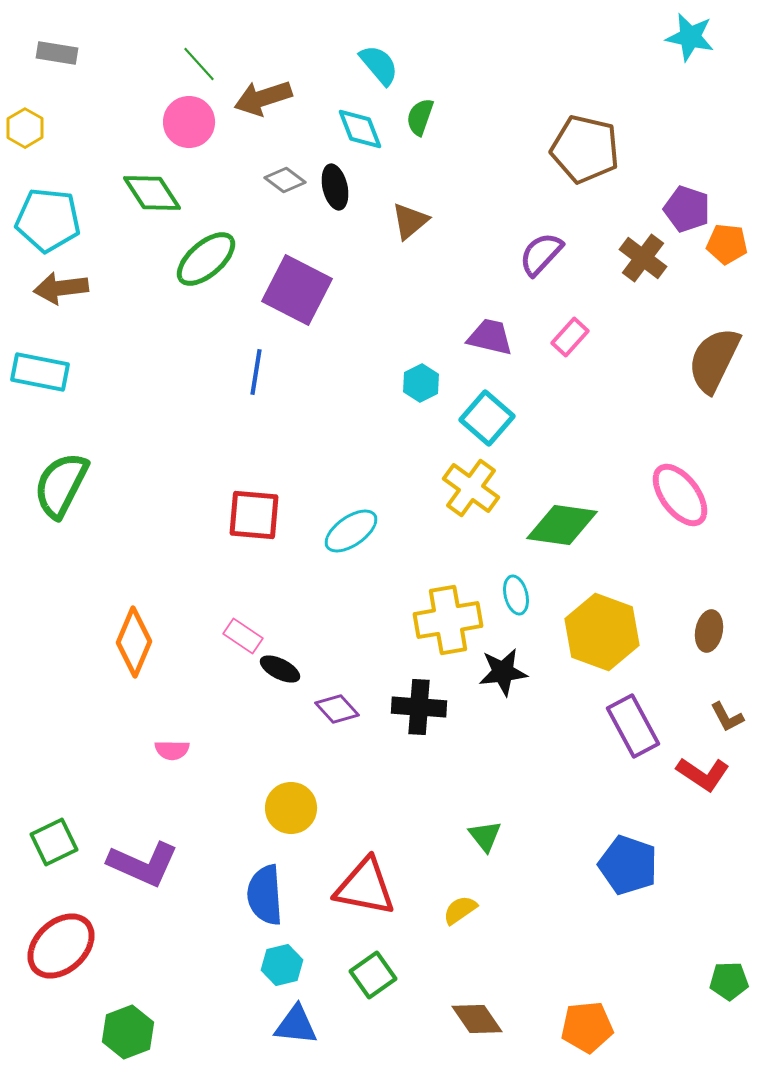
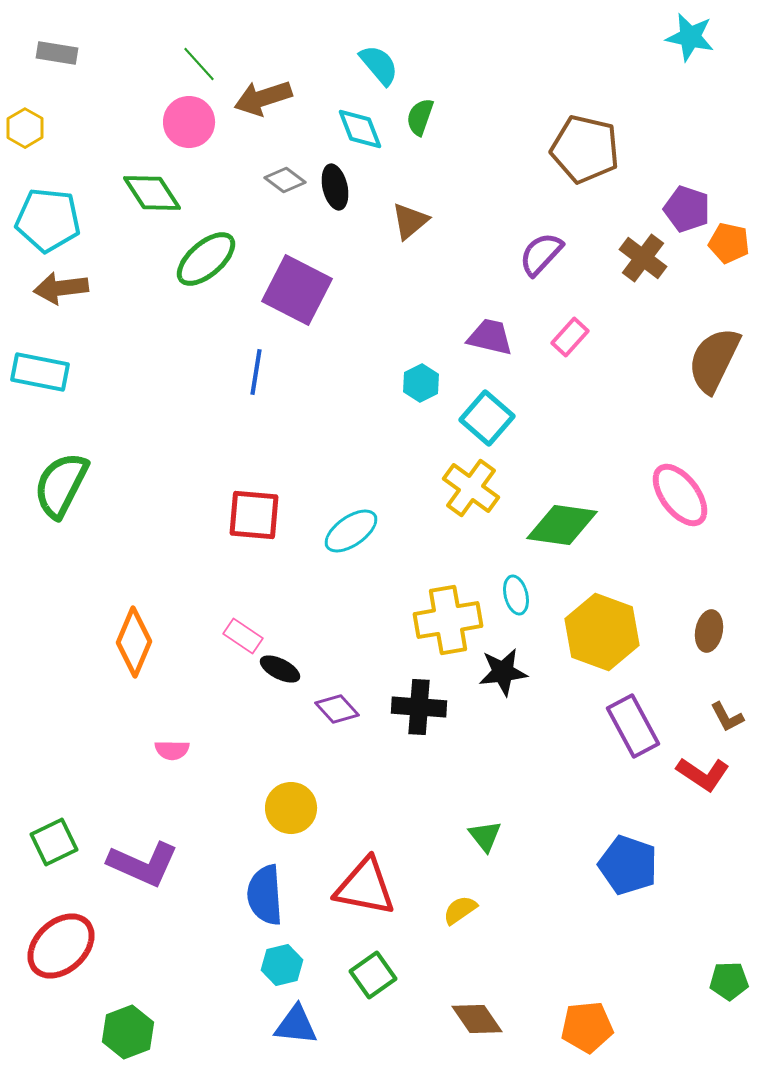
orange pentagon at (727, 244): moved 2 px right, 1 px up; rotated 6 degrees clockwise
